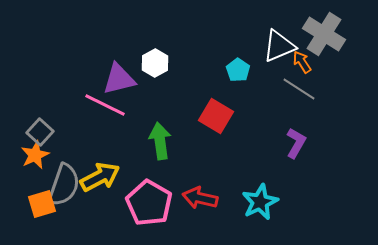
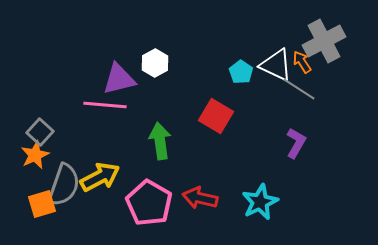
gray cross: moved 7 px down; rotated 30 degrees clockwise
white triangle: moved 3 px left, 19 px down; rotated 48 degrees clockwise
cyan pentagon: moved 3 px right, 2 px down
pink line: rotated 21 degrees counterclockwise
